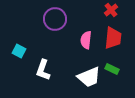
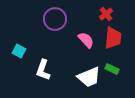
red cross: moved 5 px left, 4 px down
pink semicircle: rotated 132 degrees clockwise
